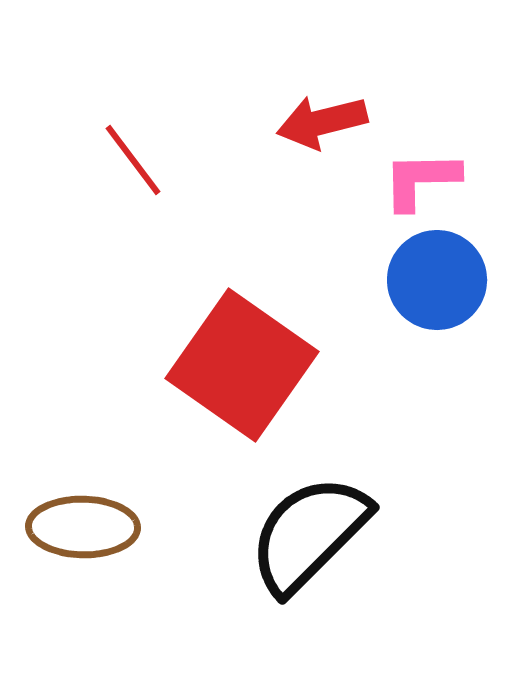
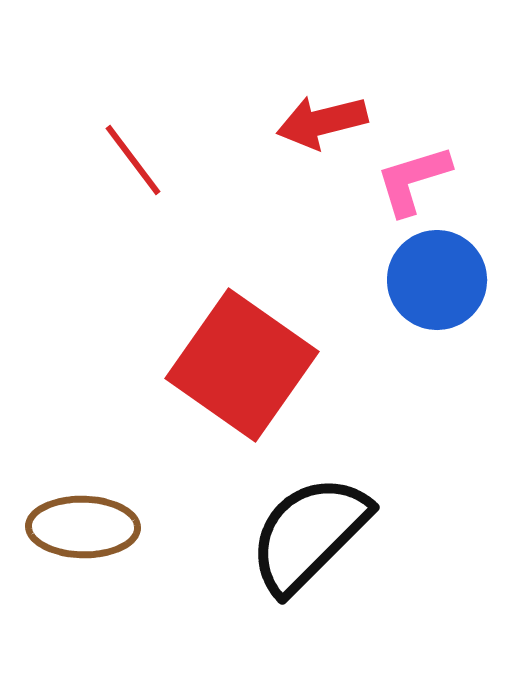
pink L-shape: moved 8 px left; rotated 16 degrees counterclockwise
